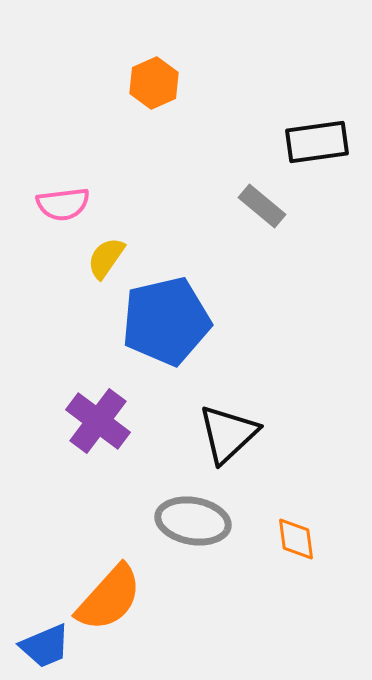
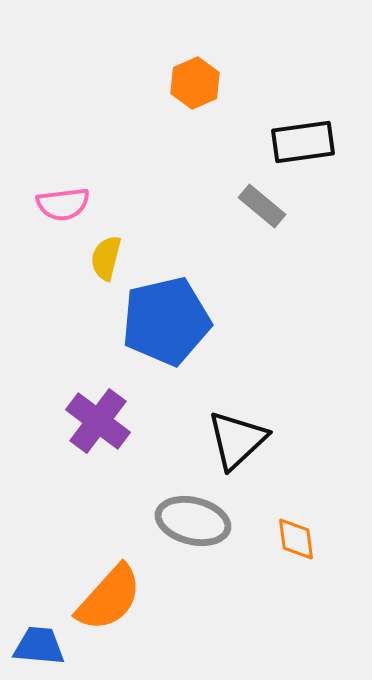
orange hexagon: moved 41 px right
black rectangle: moved 14 px left
yellow semicircle: rotated 21 degrees counterclockwise
black triangle: moved 9 px right, 6 px down
gray ellipse: rotated 4 degrees clockwise
blue trapezoid: moved 6 px left; rotated 152 degrees counterclockwise
